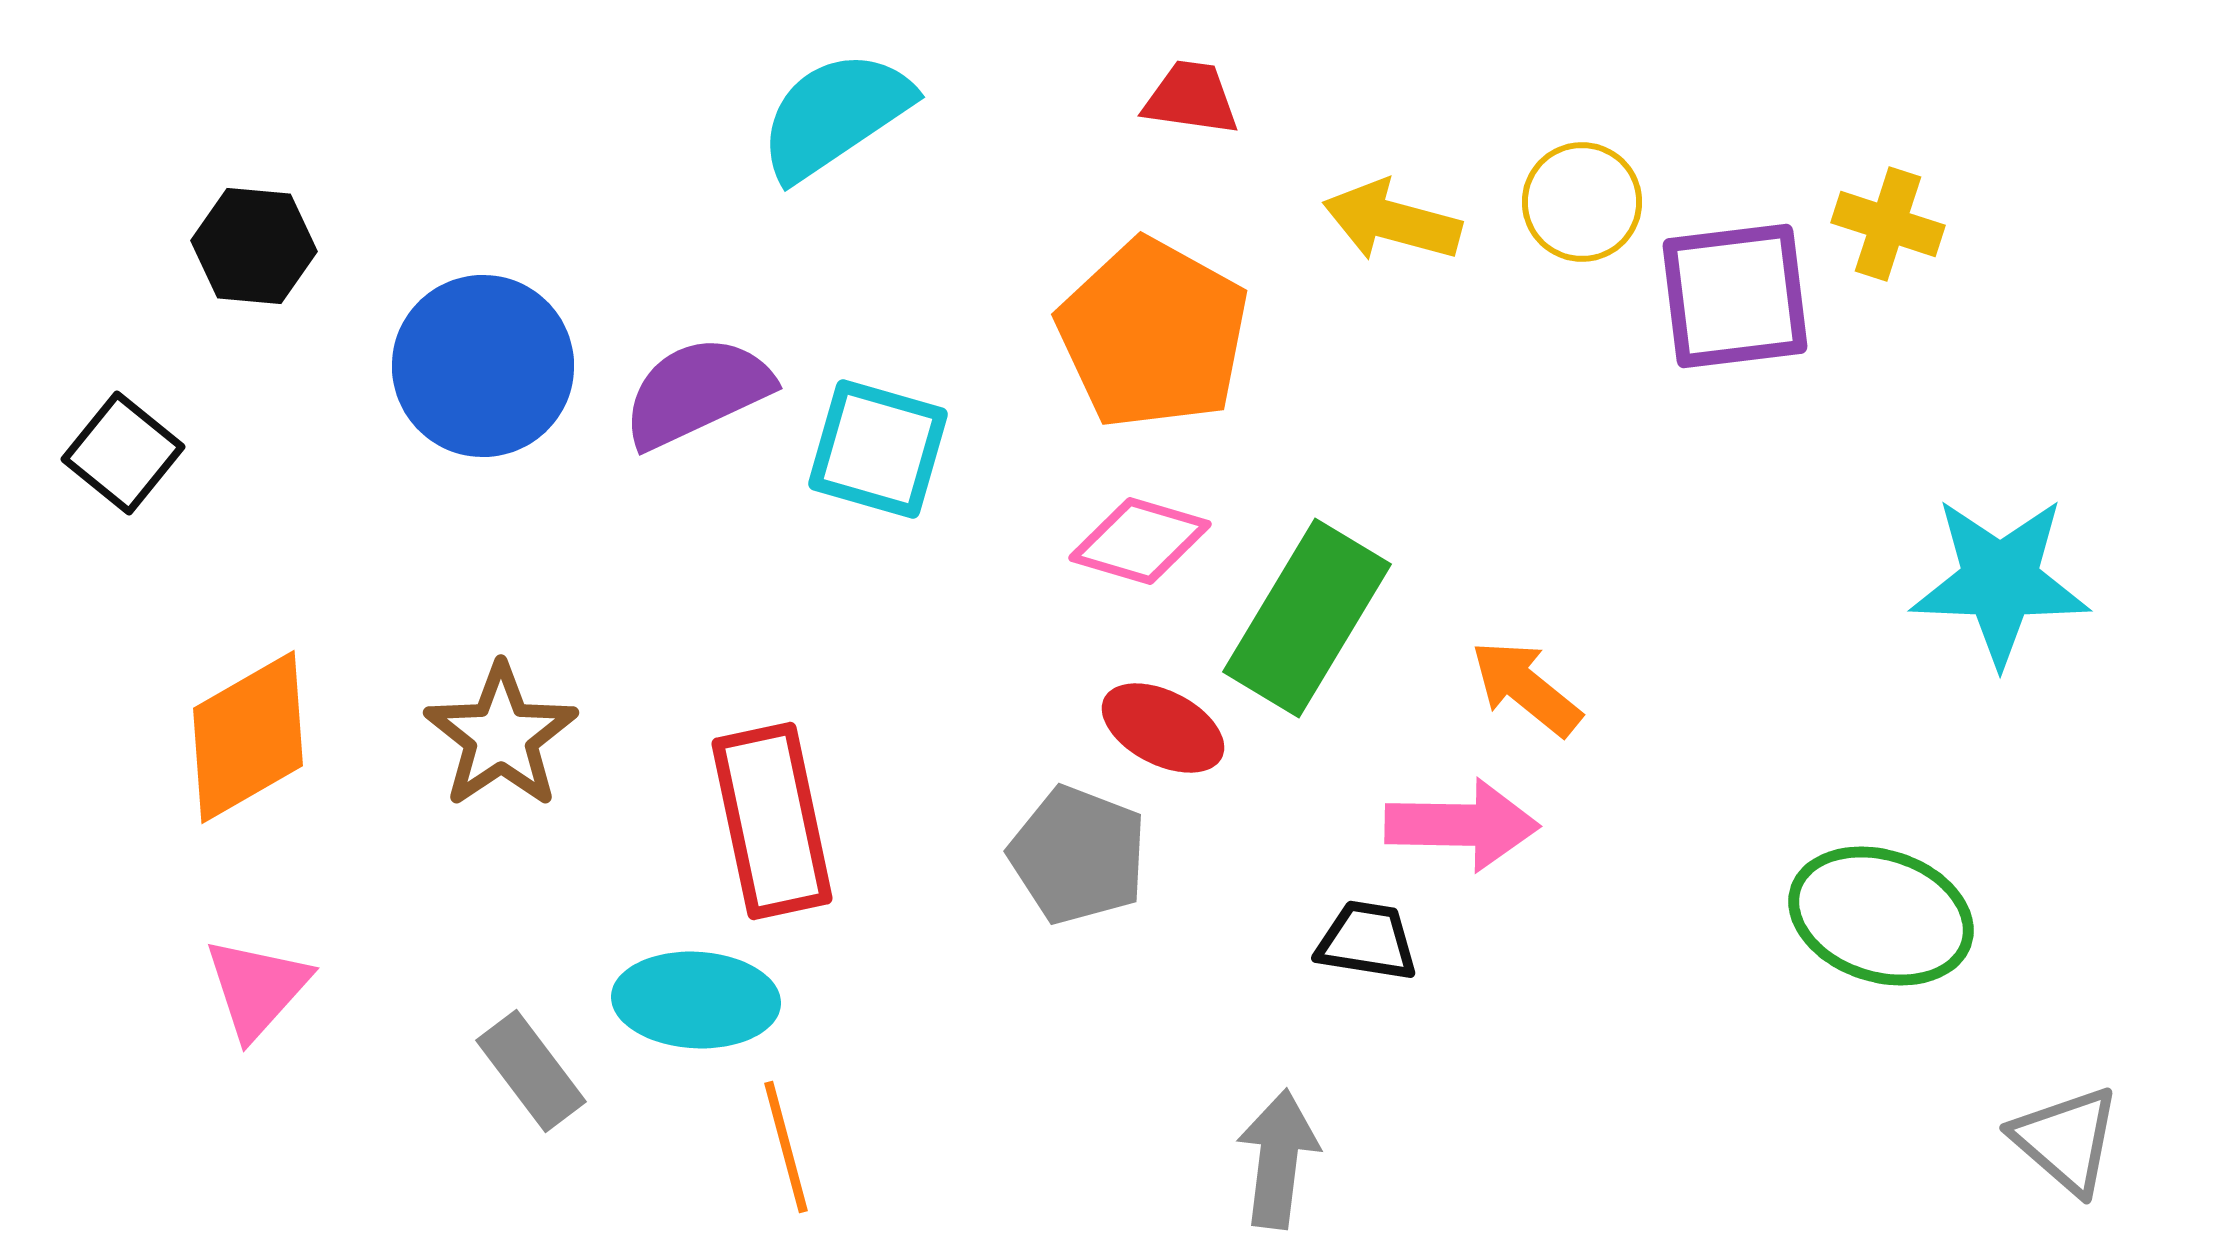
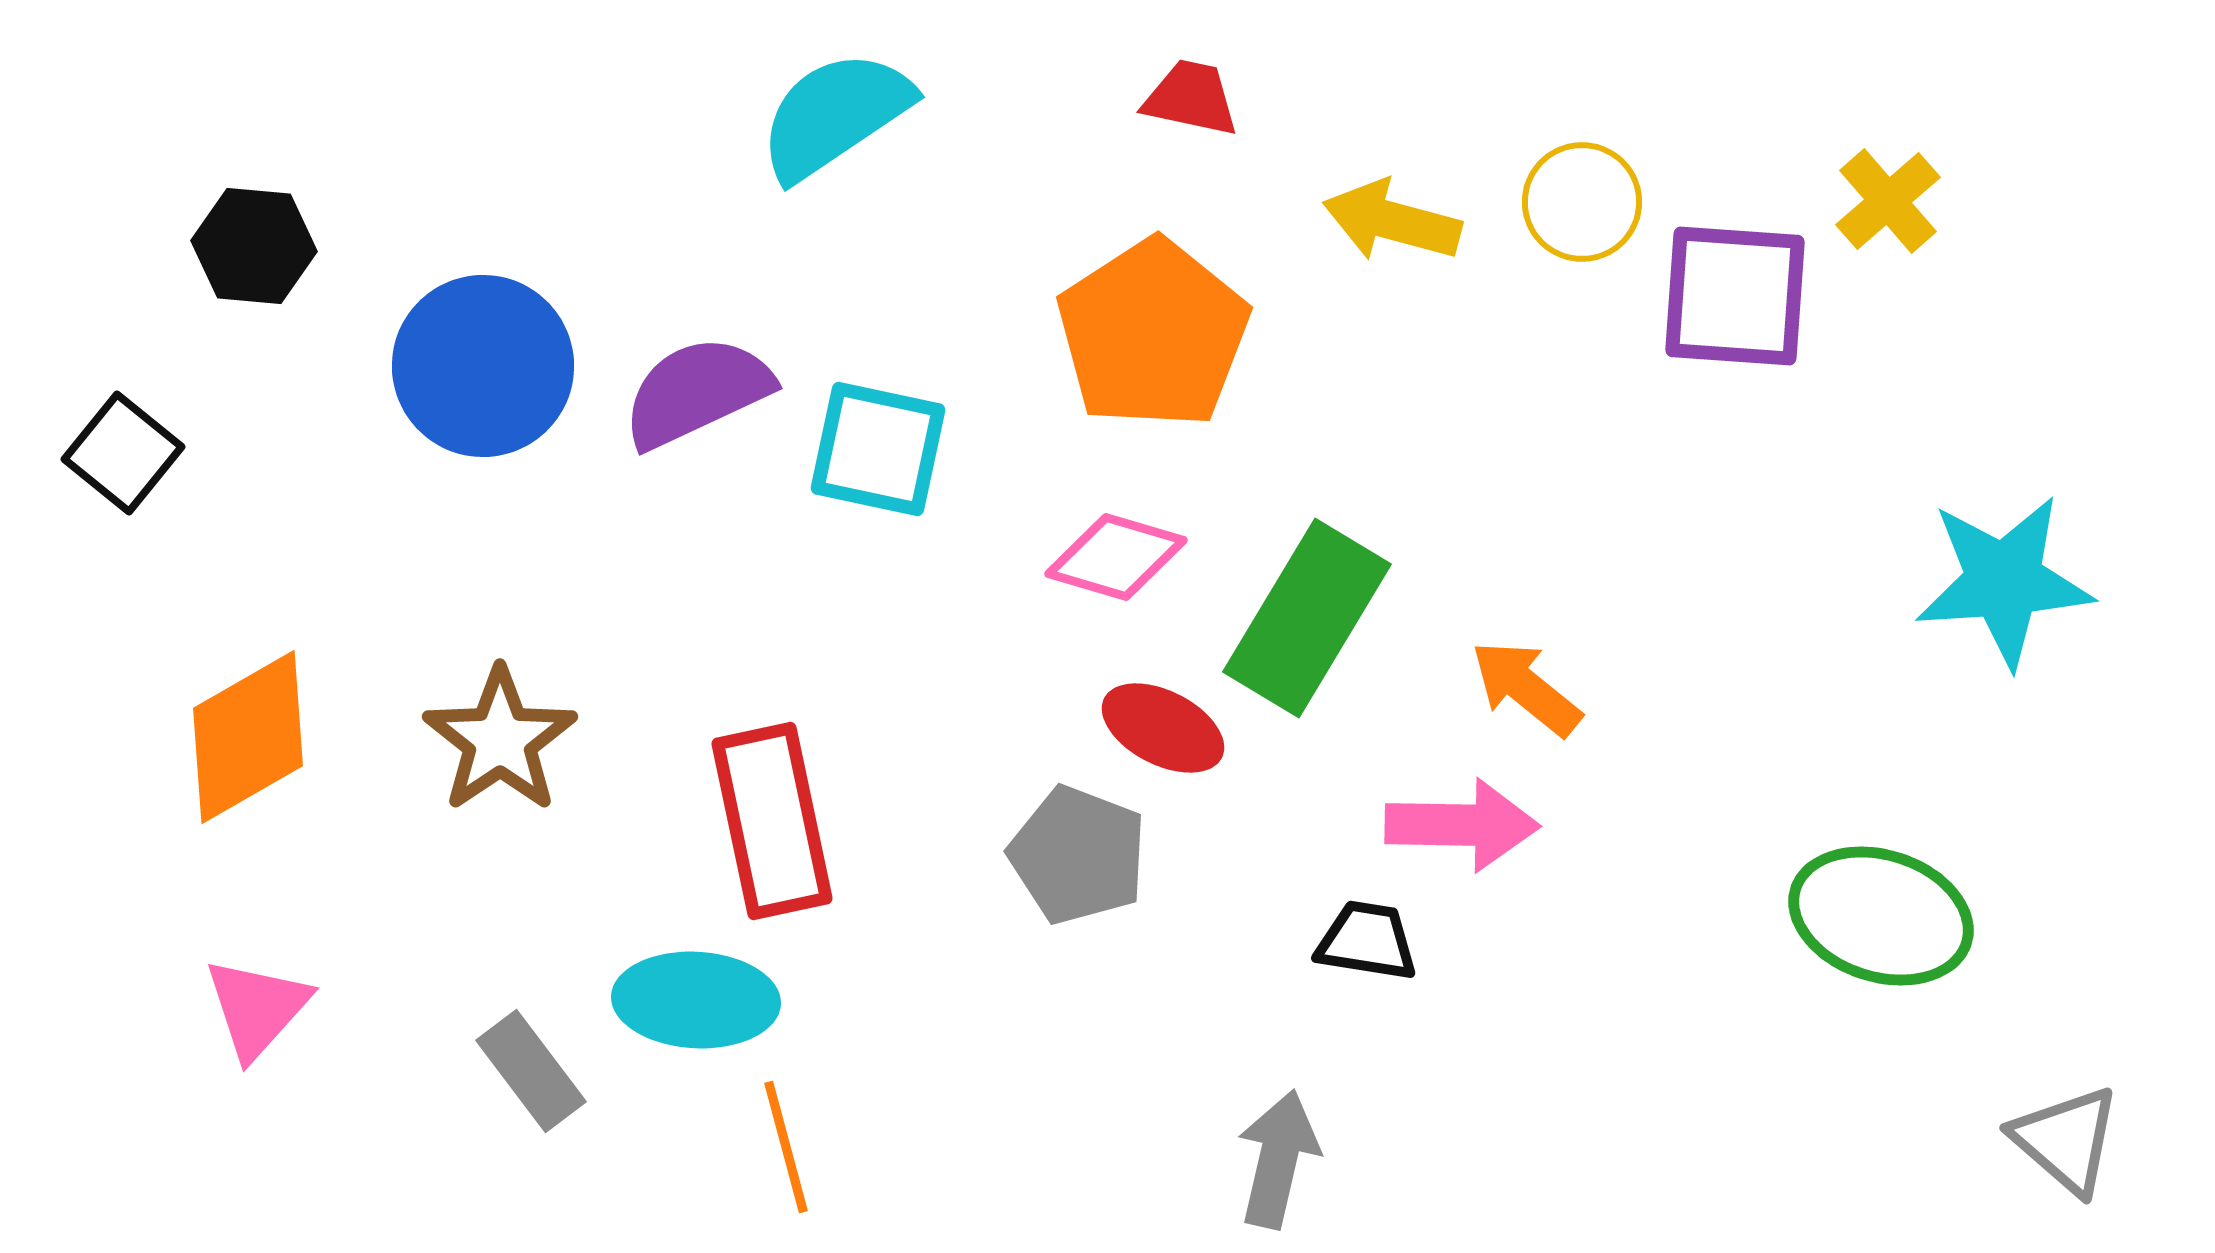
red trapezoid: rotated 4 degrees clockwise
yellow cross: moved 23 px up; rotated 31 degrees clockwise
purple square: rotated 11 degrees clockwise
orange pentagon: rotated 10 degrees clockwise
cyan square: rotated 4 degrees counterclockwise
pink diamond: moved 24 px left, 16 px down
cyan star: moved 4 px right; rotated 6 degrees counterclockwise
brown star: moved 1 px left, 4 px down
pink triangle: moved 20 px down
gray arrow: rotated 6 degrees clockwise
